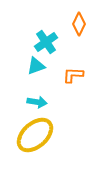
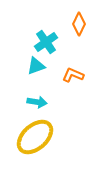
orange L-shape: rotated 20 degrees clockwise
yellow ellipse: moved 2 px down
